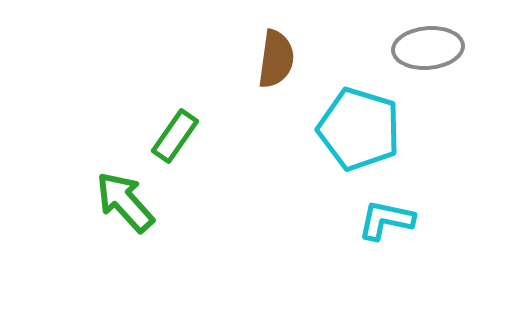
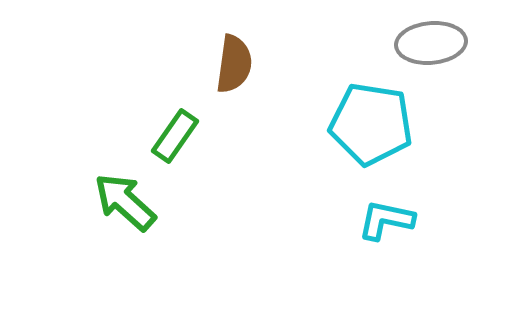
gray ellipse: moved 3 px right, 5 px up
brown semicircle: moved 42 px left, 5 px down
cyan pentagon: moved 12 px right, 5 px up; rotated 8 degrees counterclockwise
green arrow: rotated 6 degrees counterclockwise
